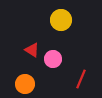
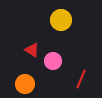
pink circle: moved 2 px down
